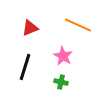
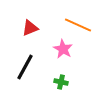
pink star: moved 7 px up
black line: rotated 12 degrees clockwise
